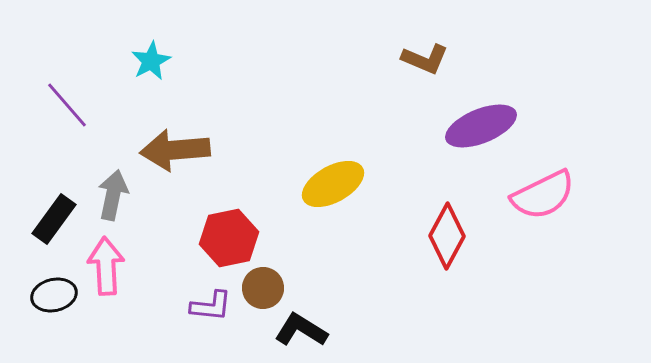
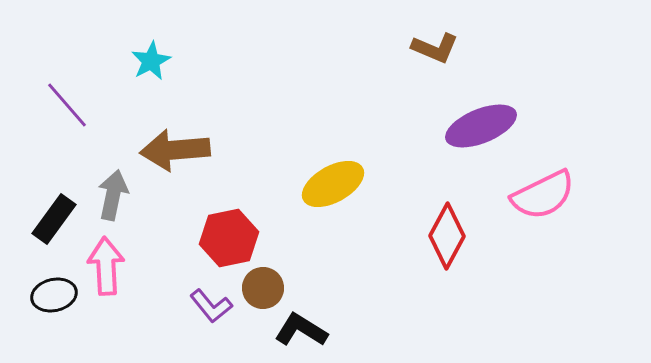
brown L-shape: moved 10 px right, 11 px up
purple L-shape: rotated 45 degrees clockwise
